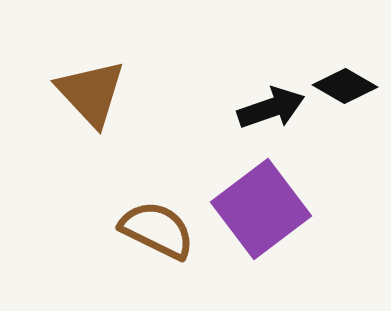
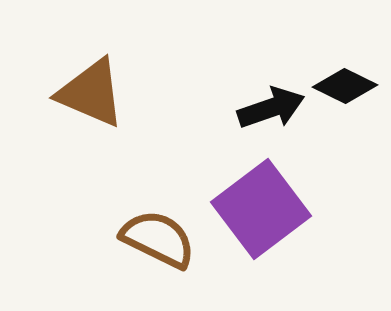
black diamond: rotated 4 degrees counterclockwise
brown triangle: rotated 24 degrees counterclockwise
brown semicircle: moved 1 px right, 9 px down
